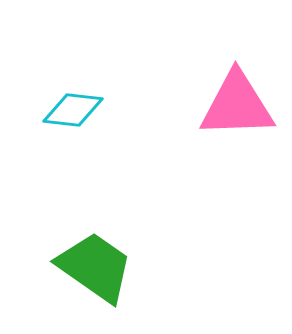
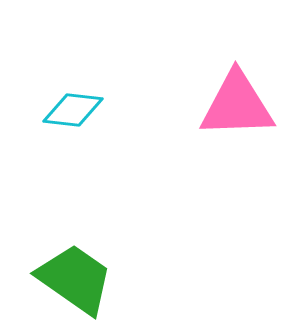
green trapezoid: moved 20 px left, 12 px down
